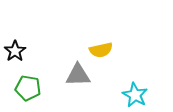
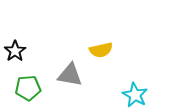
gray triangle: moved 8 px left; rotated 12 degrees clockwise
green pentagon: rotated 15 degrees counterclockwise
